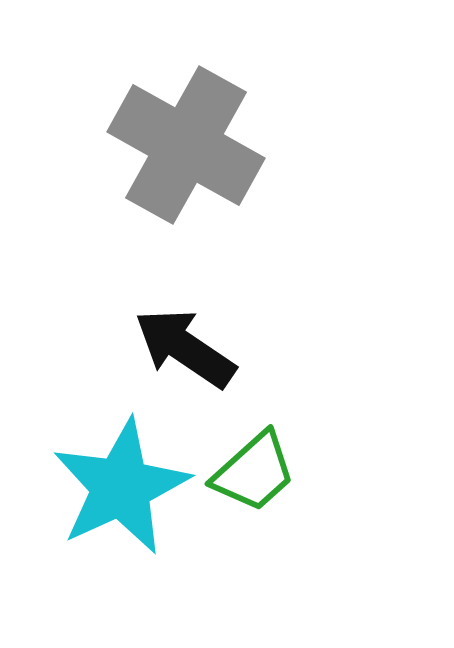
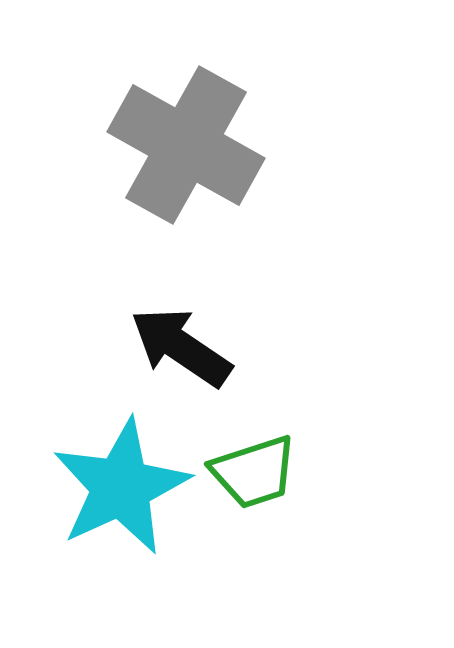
black arrow: moved 4 px left, 1 px up
green trapezoid: rotated 24 degrees clockwise
